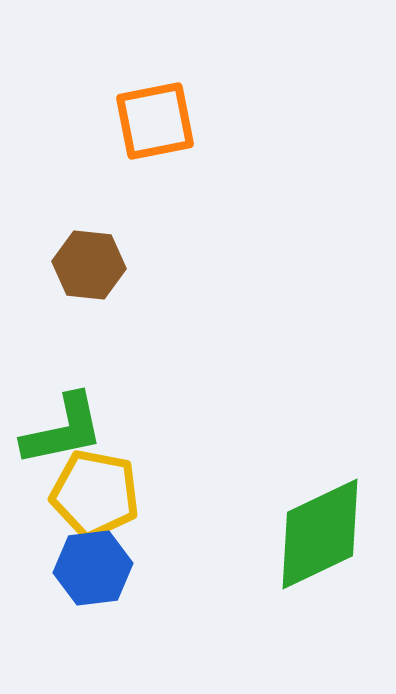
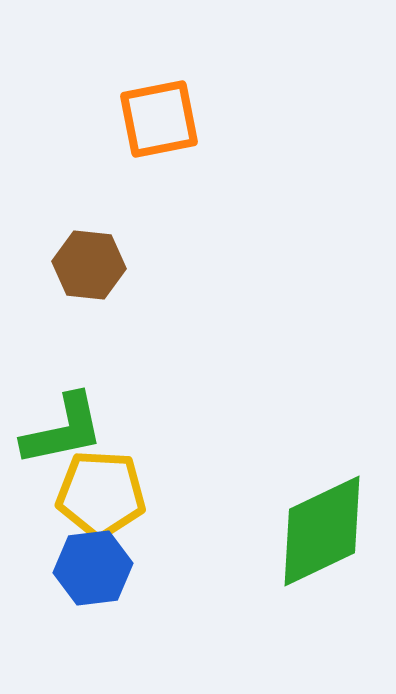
orange square: moved 4 px right, 2 px up
yellow pentagon: moved 6 px right; rotated 8 degrees counterclockwise
green diamond: moved 2 px right, 3 px up
